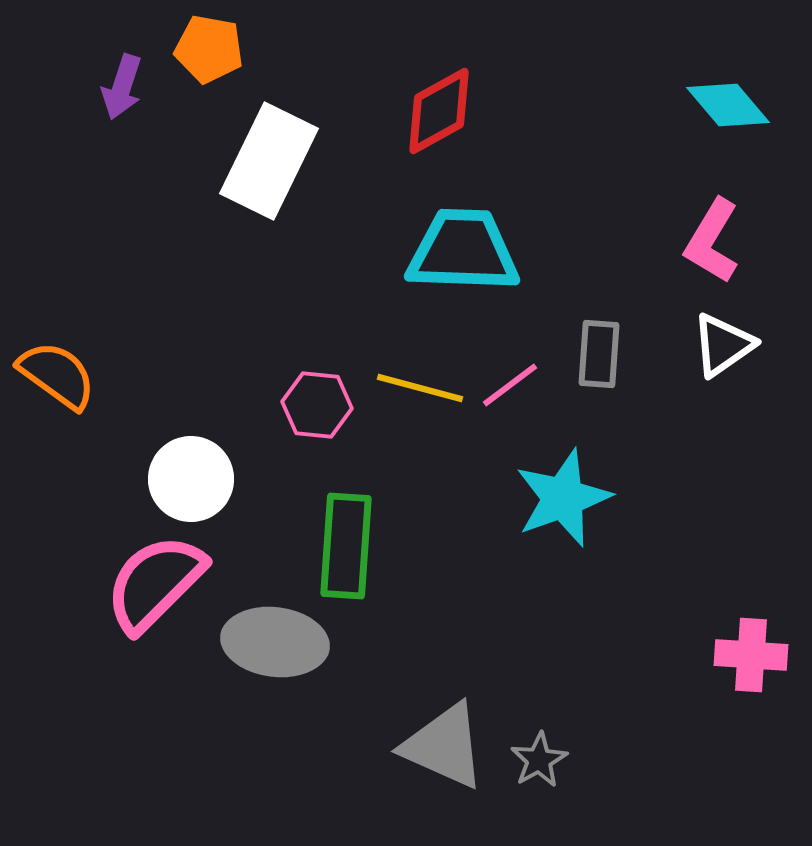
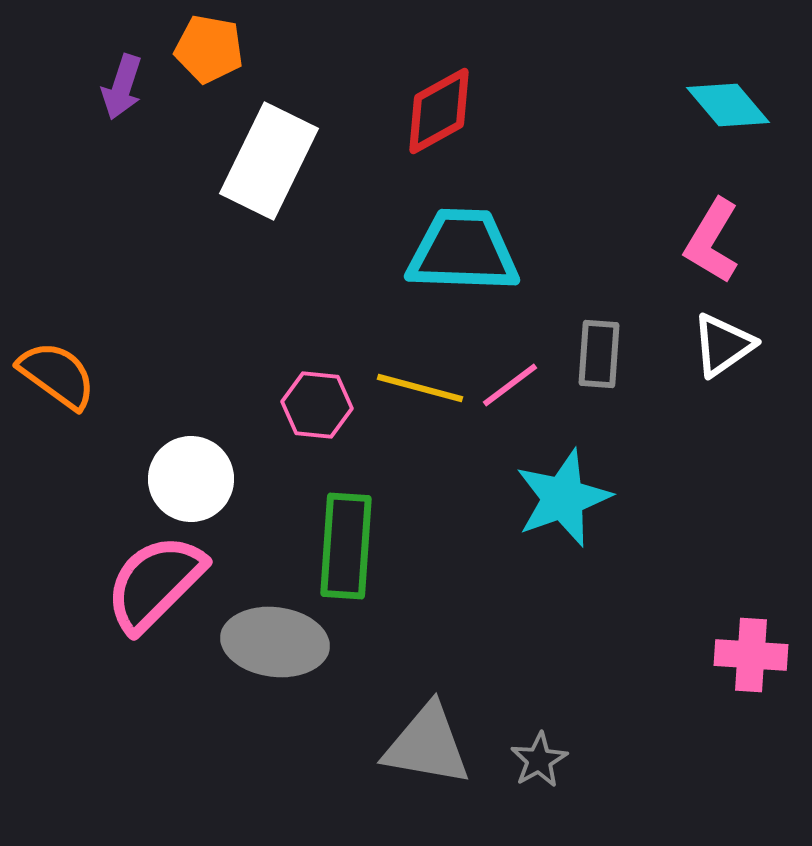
gray triangle: moved 17 px left, 1 px up; rotated 14 degrees counterclockwise
